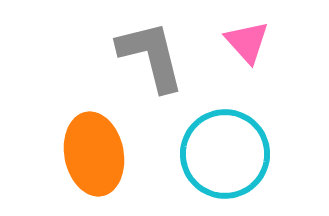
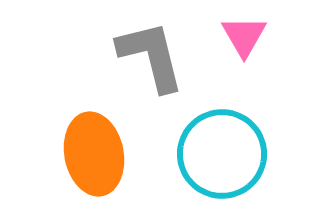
pink triangle: moved 3 px left, 6 px up; rotated 12 degrees clockwise
cyan circle: moved 3 px left
